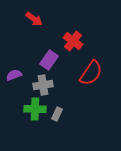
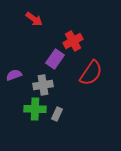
red cross: rotated 24 degrees clockwise
purple rectangle: moved 6 px right, 1 px up
